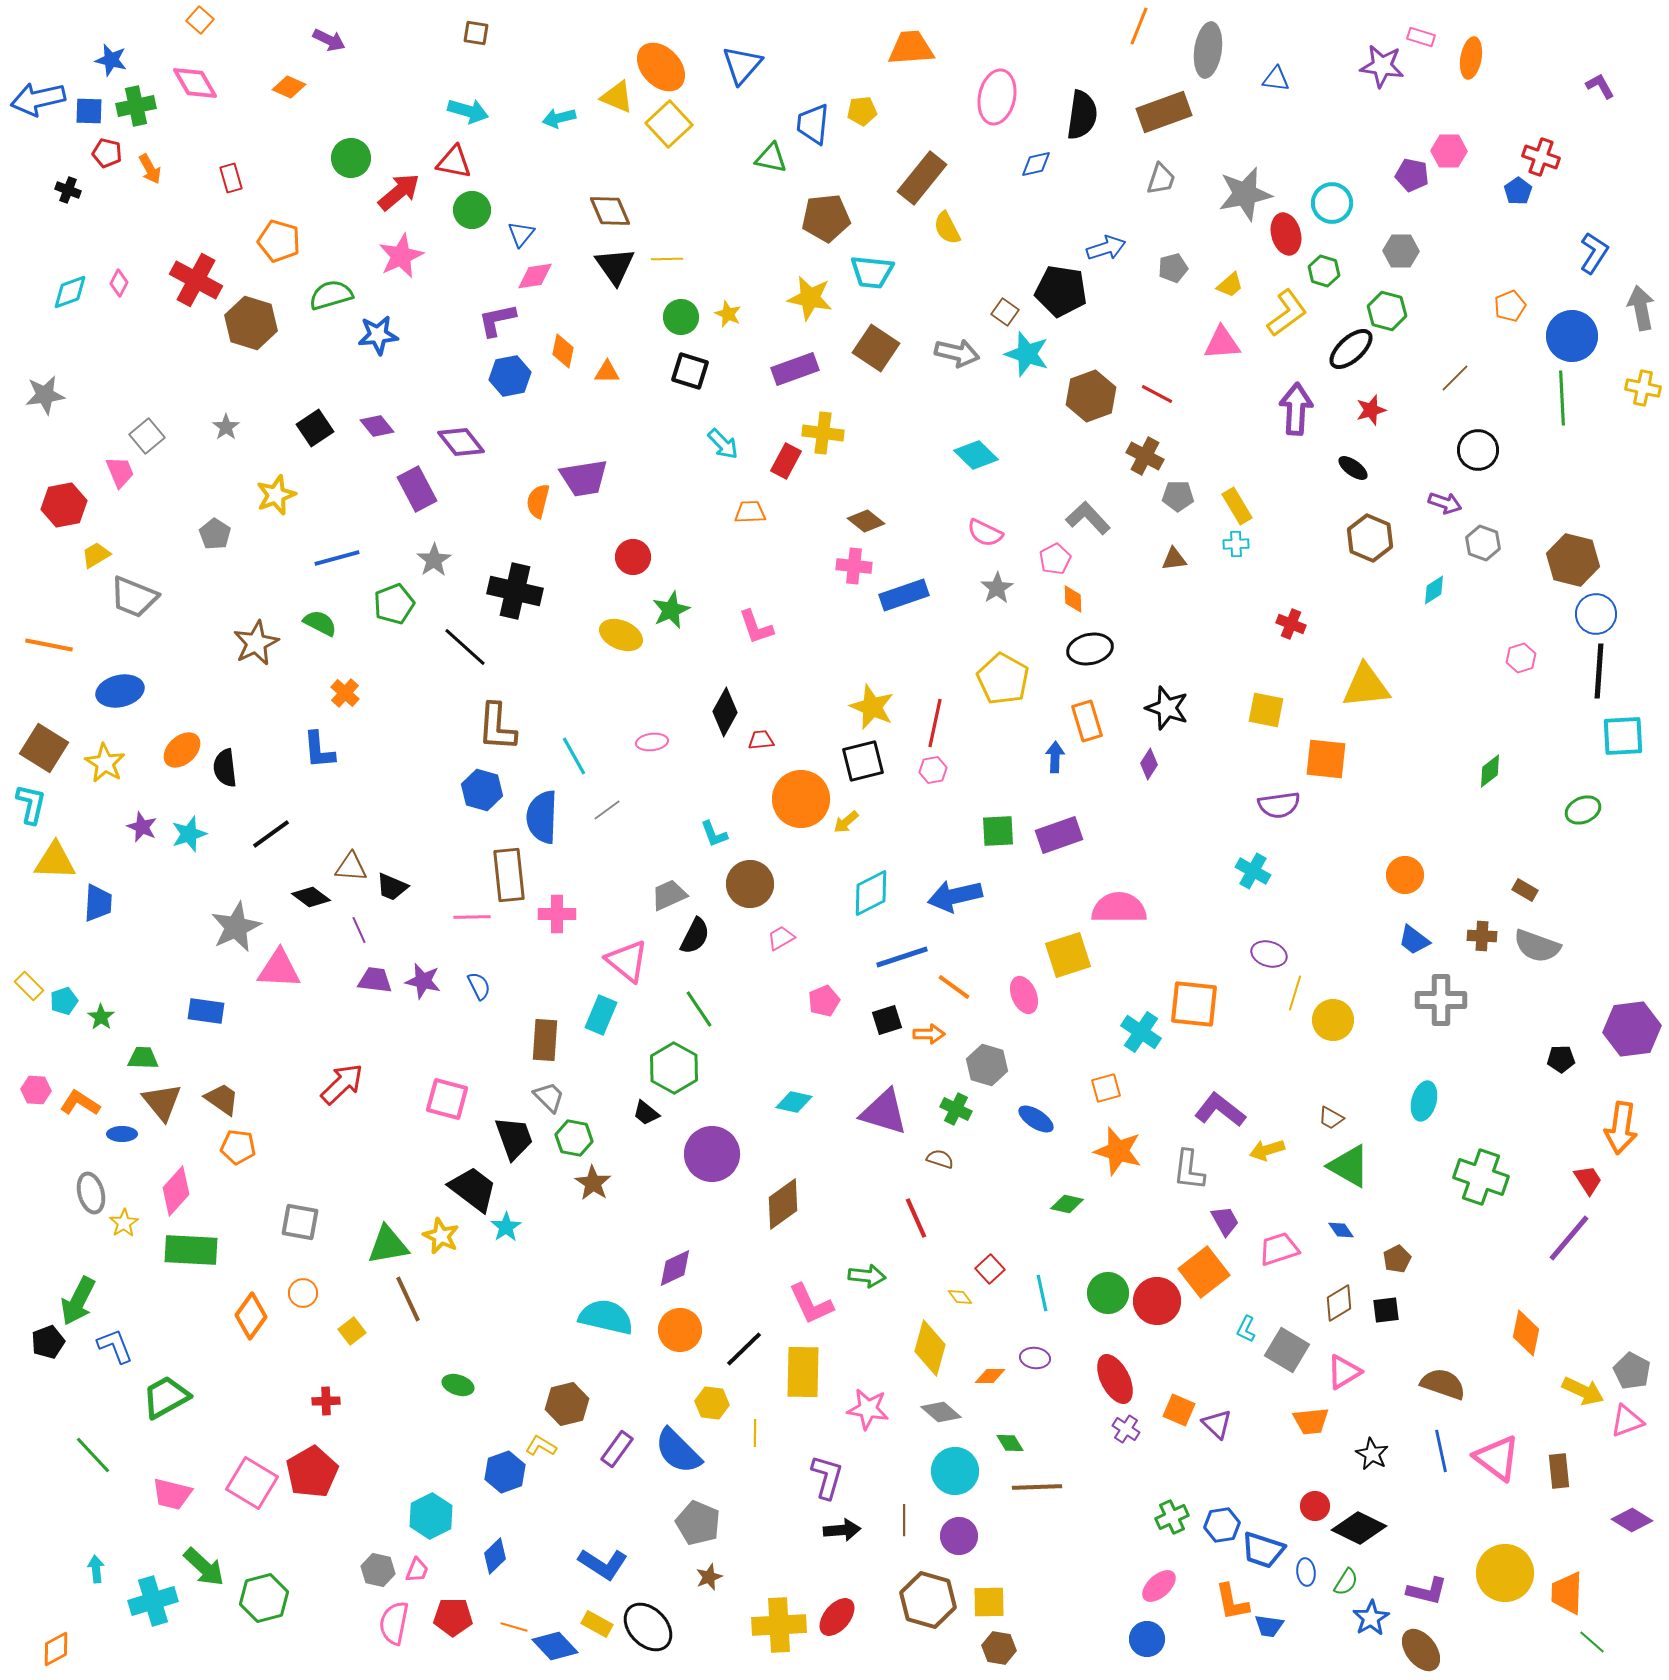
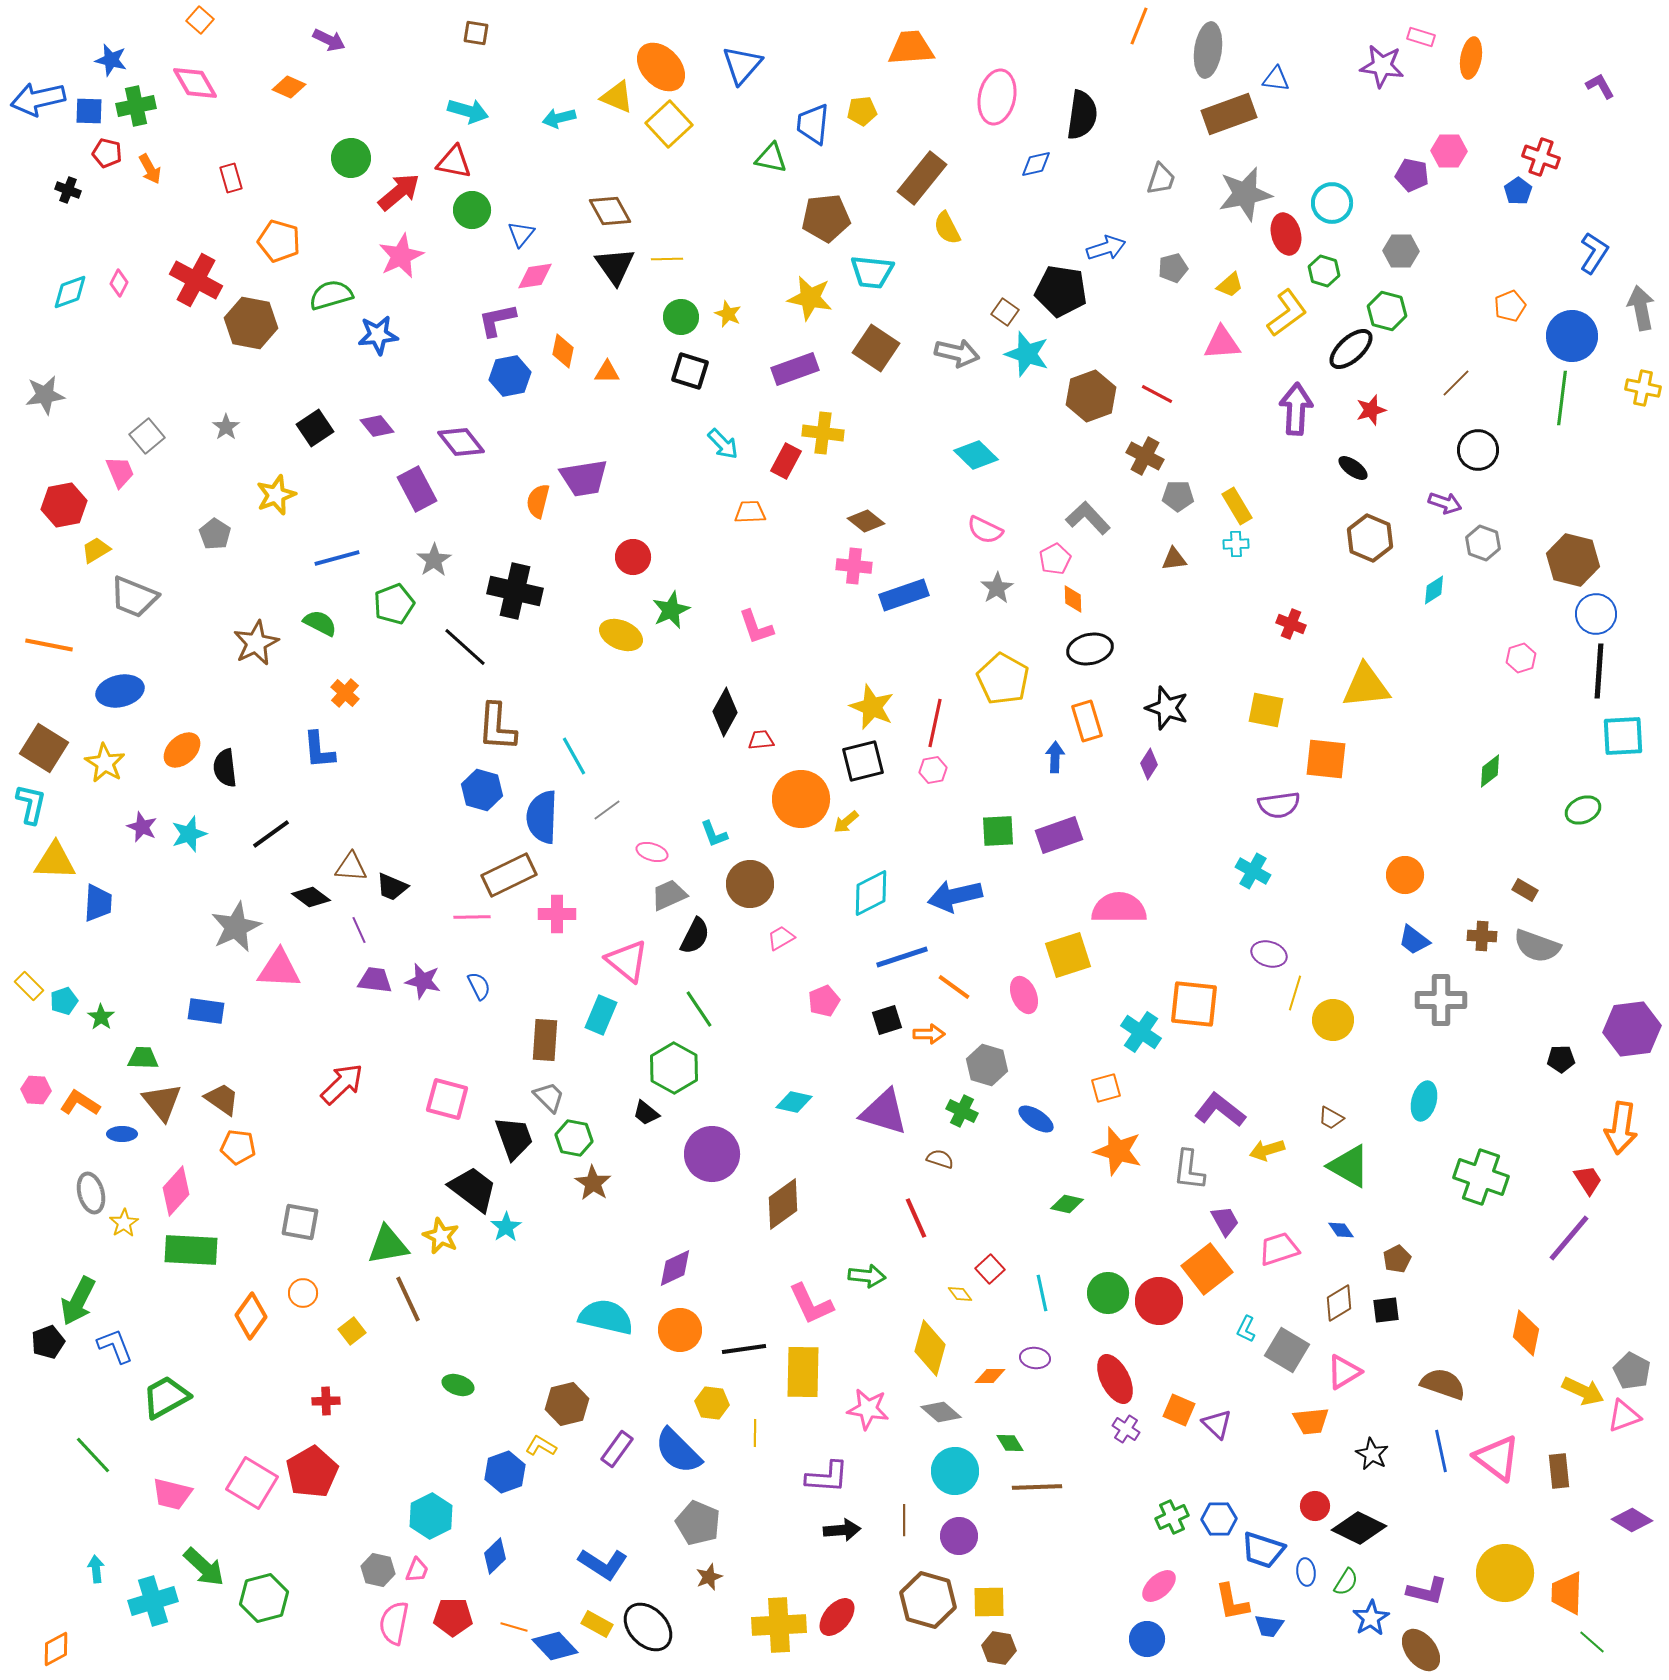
brown rectangle at (1164, 112): moved 65 px right, 2 px down
brown diamond at (610, 211): rotated 6 degrees counterclockwise
brown hexagon at (251, 323): rotated 6 degrees counterclockwise
brown line at (1455, 378): moved 1 px right, 5 px down
green line at (1562, 398): rotated 10 degrees clockwise
pink semicircle at (985, 533): moved 3 px up
yellow trapezoid at (96, 555): moved 5 px up
pink ellipse at (652, 742): moved 110 px down; rotated 24 degrees clockwise
brown rectangle at (509, 875): rotated 70 degrees clockwise
green cross at (956, 1109): moved 6 px right, 2 px down
orange square at (1204, 1272): moved 3 px right, 3 px up
yellow diamond at (960, 1297): moved 3 px up
red circle at (1157, 1301): moved 2 px right
black line at (744, 1349): rotated 36 degrees clockwise
pink triangle at (1627, 1421): moved 3 px left, 5 px up
purple L-shape at (827, 1477): rotated 78 degrees clockwise
blue hexagon at (1222, 1525): moved 3 px left, 6 px up; rotated 8 degrees clockwise
